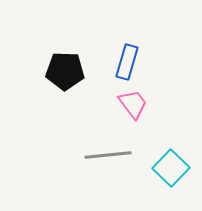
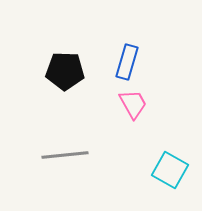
pink trapezoid: rotated 8 degrees clockwise
gray line: moved 43 px left
cyan square: moved 1 px left, 2 px down; rotated 15 degrees counterclockwise
